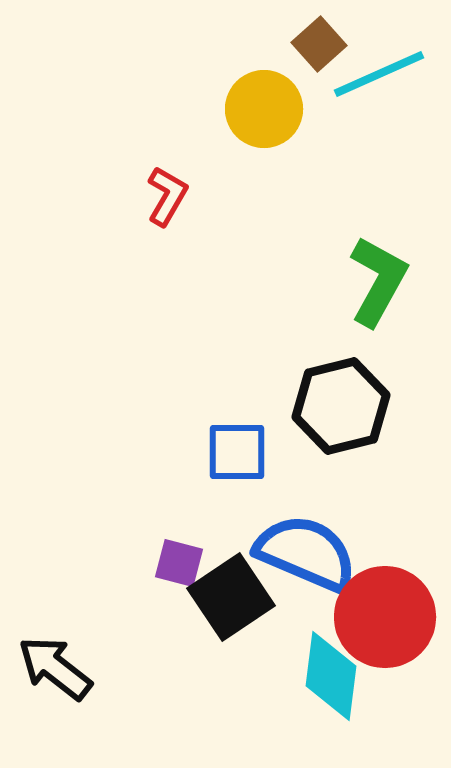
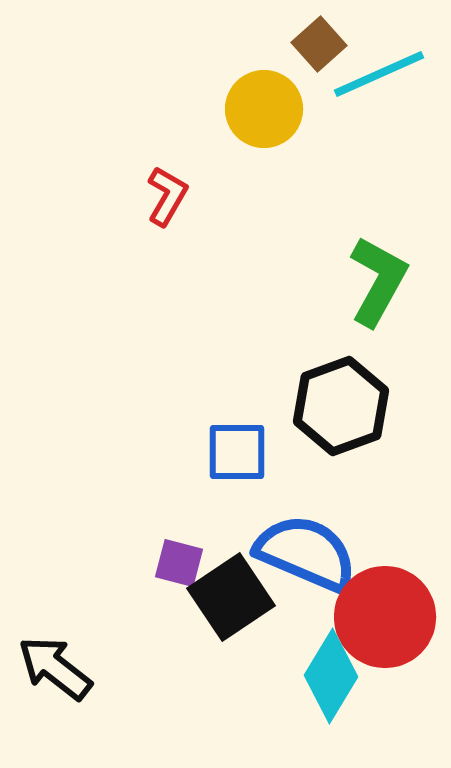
black hexagon: rotated 6 degrees counterclockwise
cyan diamond: rotated 24 degrees clockwise
